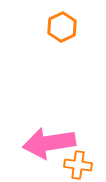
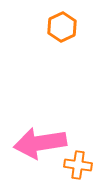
pink arrow: moved 9 px left
